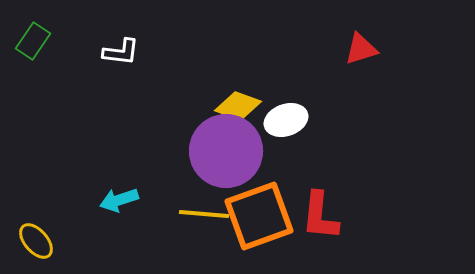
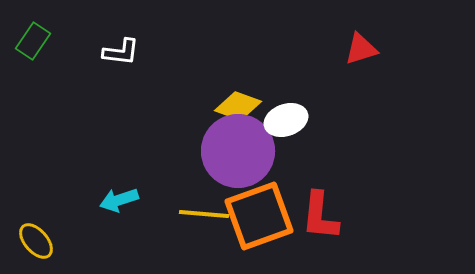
purple circle: moved 12 px right
